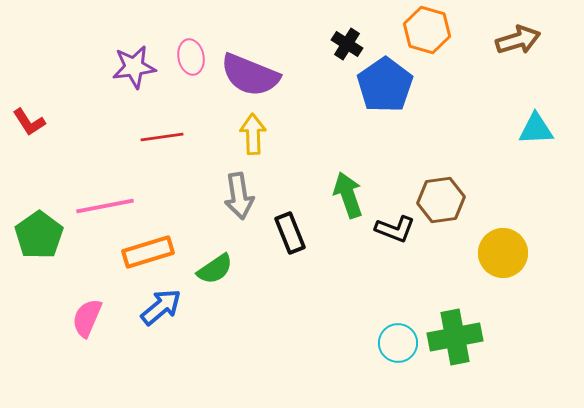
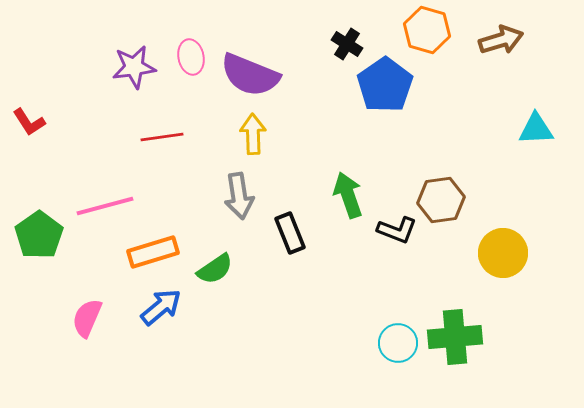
brown arrow: moved 17 px left
pink line: rotated 4 degrees counterclockwise
black L-shape: moved 2 px right, 1 px down
orange rectangle: moved 5 px right
green cross: rotated 6 degrees clockwise
